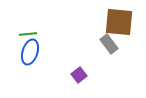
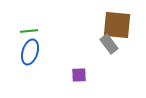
brown square: moved 2 px left, 3 px down
green line: moved 1 px right, 3 px up
purple square: rotated 35 degrees clockwise
